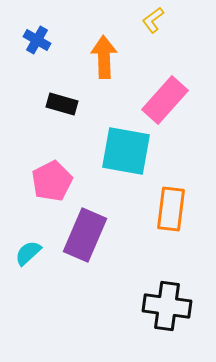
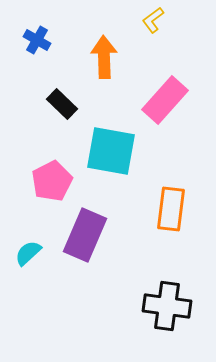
black rectangle: rotated 28 degrees clockwise
cyan square: moved 15 px left
